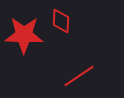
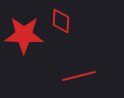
red line: rotated 20 degrees clockwise
